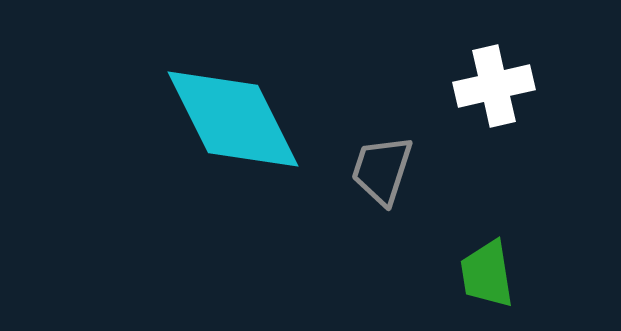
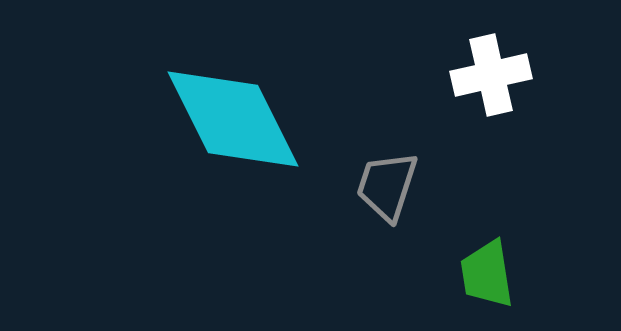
white cross: moved 3 px left, 11 px up
gray trapezoid: moved 5 px right, 16 px down
